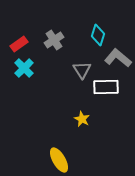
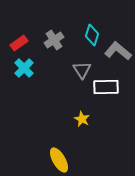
cyan diamond: moved 6 px left
red rectangle: moved 1 px up
gray L-shape: moved 7 px up
